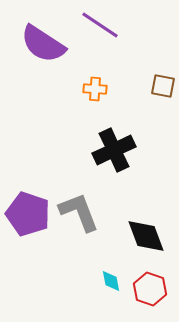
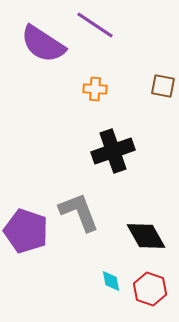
purple line: moved 5 px left
black cross: moved 1 px left, 1 px down; rotated 6 degrees clockwise
purple pentagon: moved 2 px left, 17 px down
black diamond: rotated 9 degrees counterclockwise
